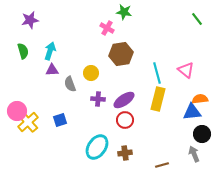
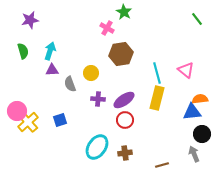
green star: rotated 21 degrees clockwise
yellow rectangle: moved 1 px left, 1 px up
